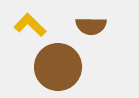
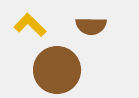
brown circle: moved 1 px left, 3 px down
